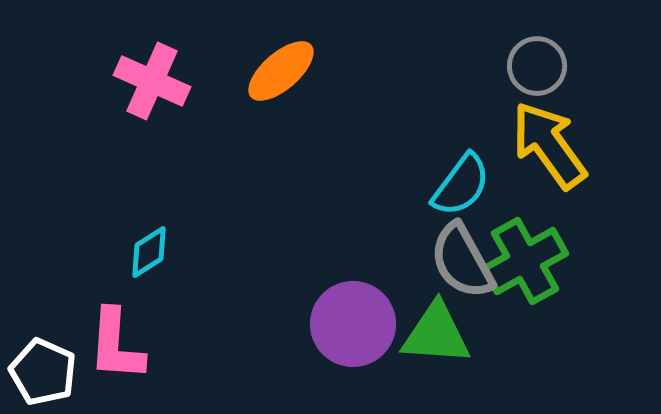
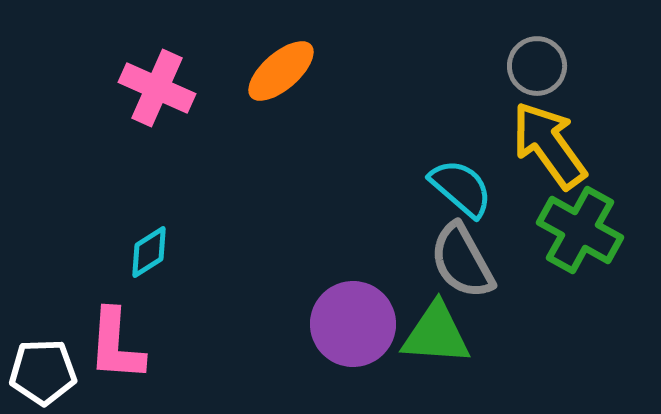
pink cross: moved 5 px right, 7 px down
cyan semicircle: moved 3 px down; rotated 86 degrees counterclockwise
green cross: moved 55 px right, 31 px up; rotated 32 degrees counterclockwise
white pentagon: rotated 26 degrees counterclockwise
